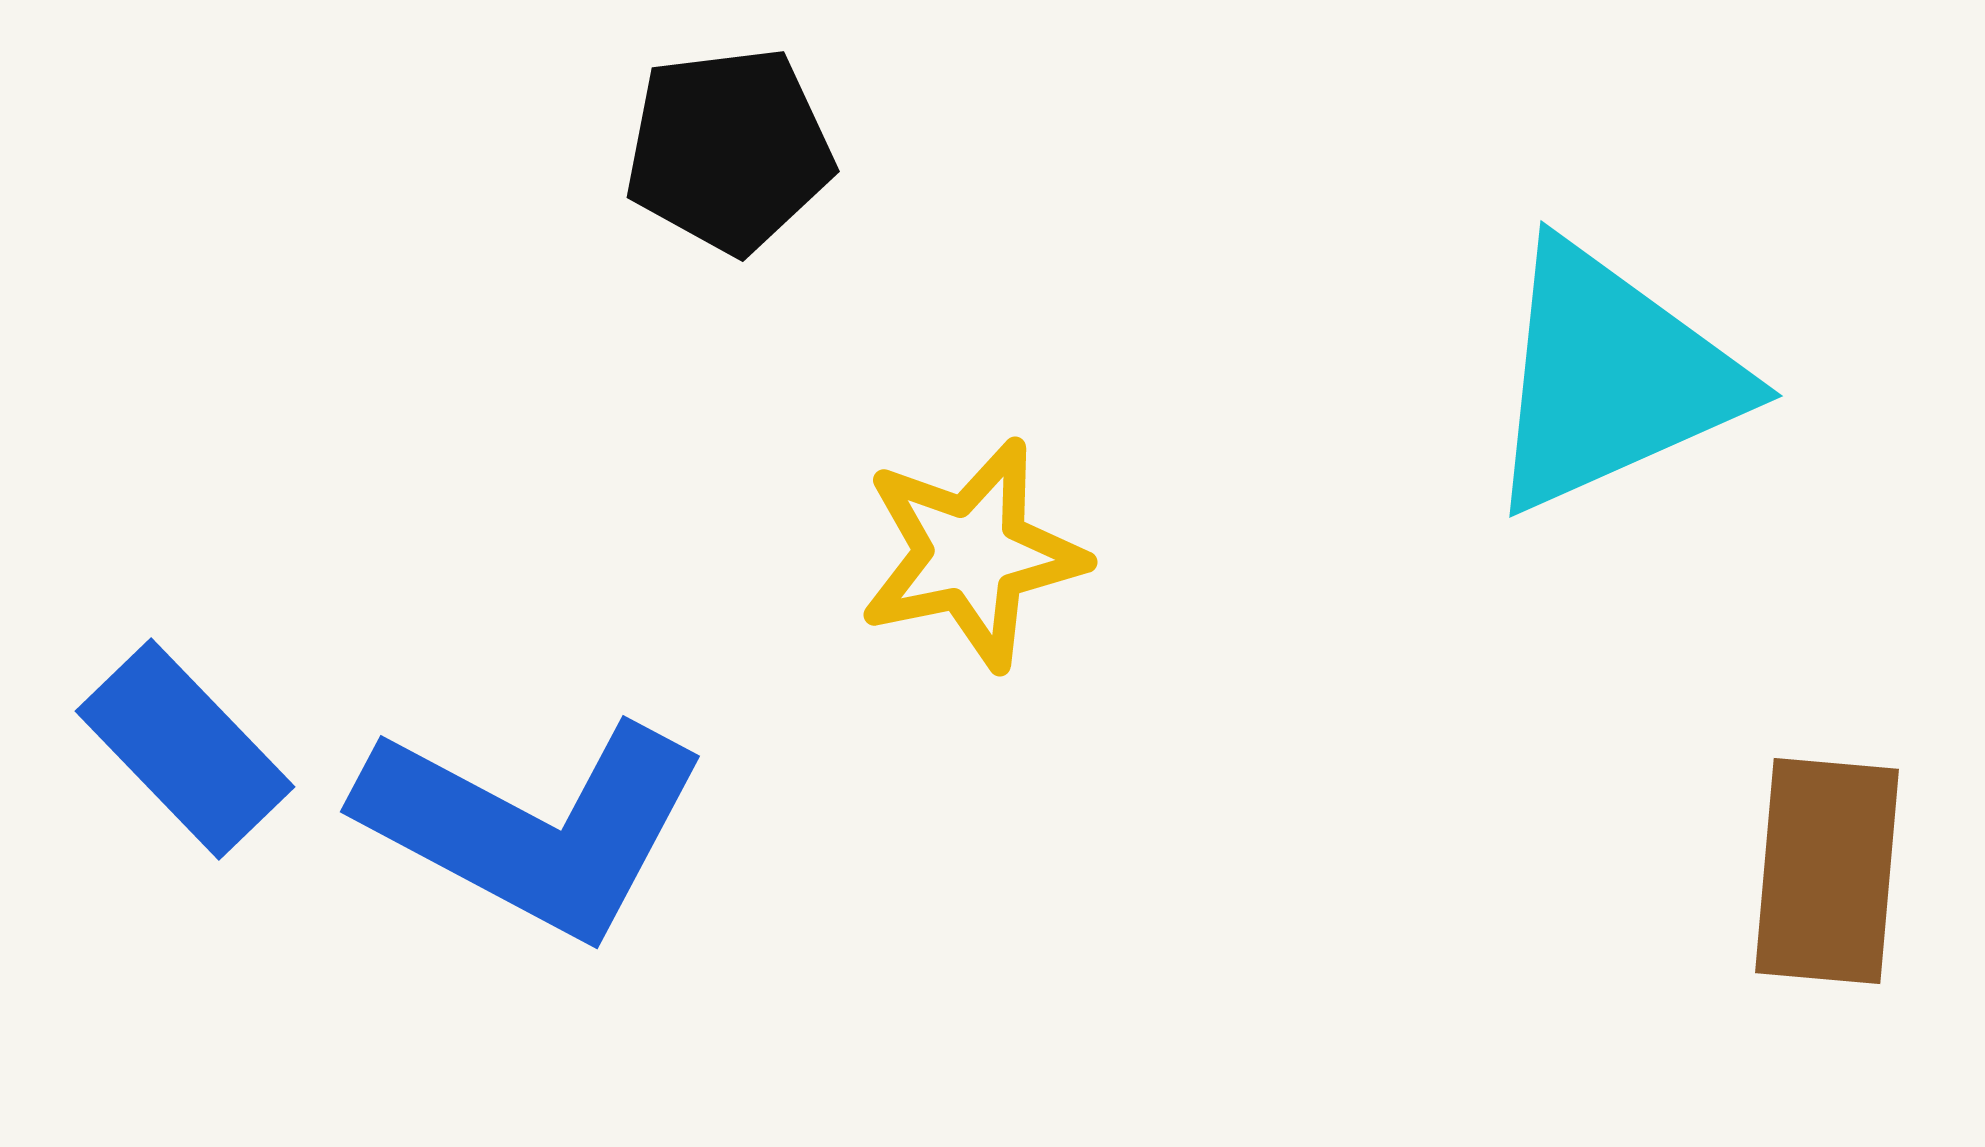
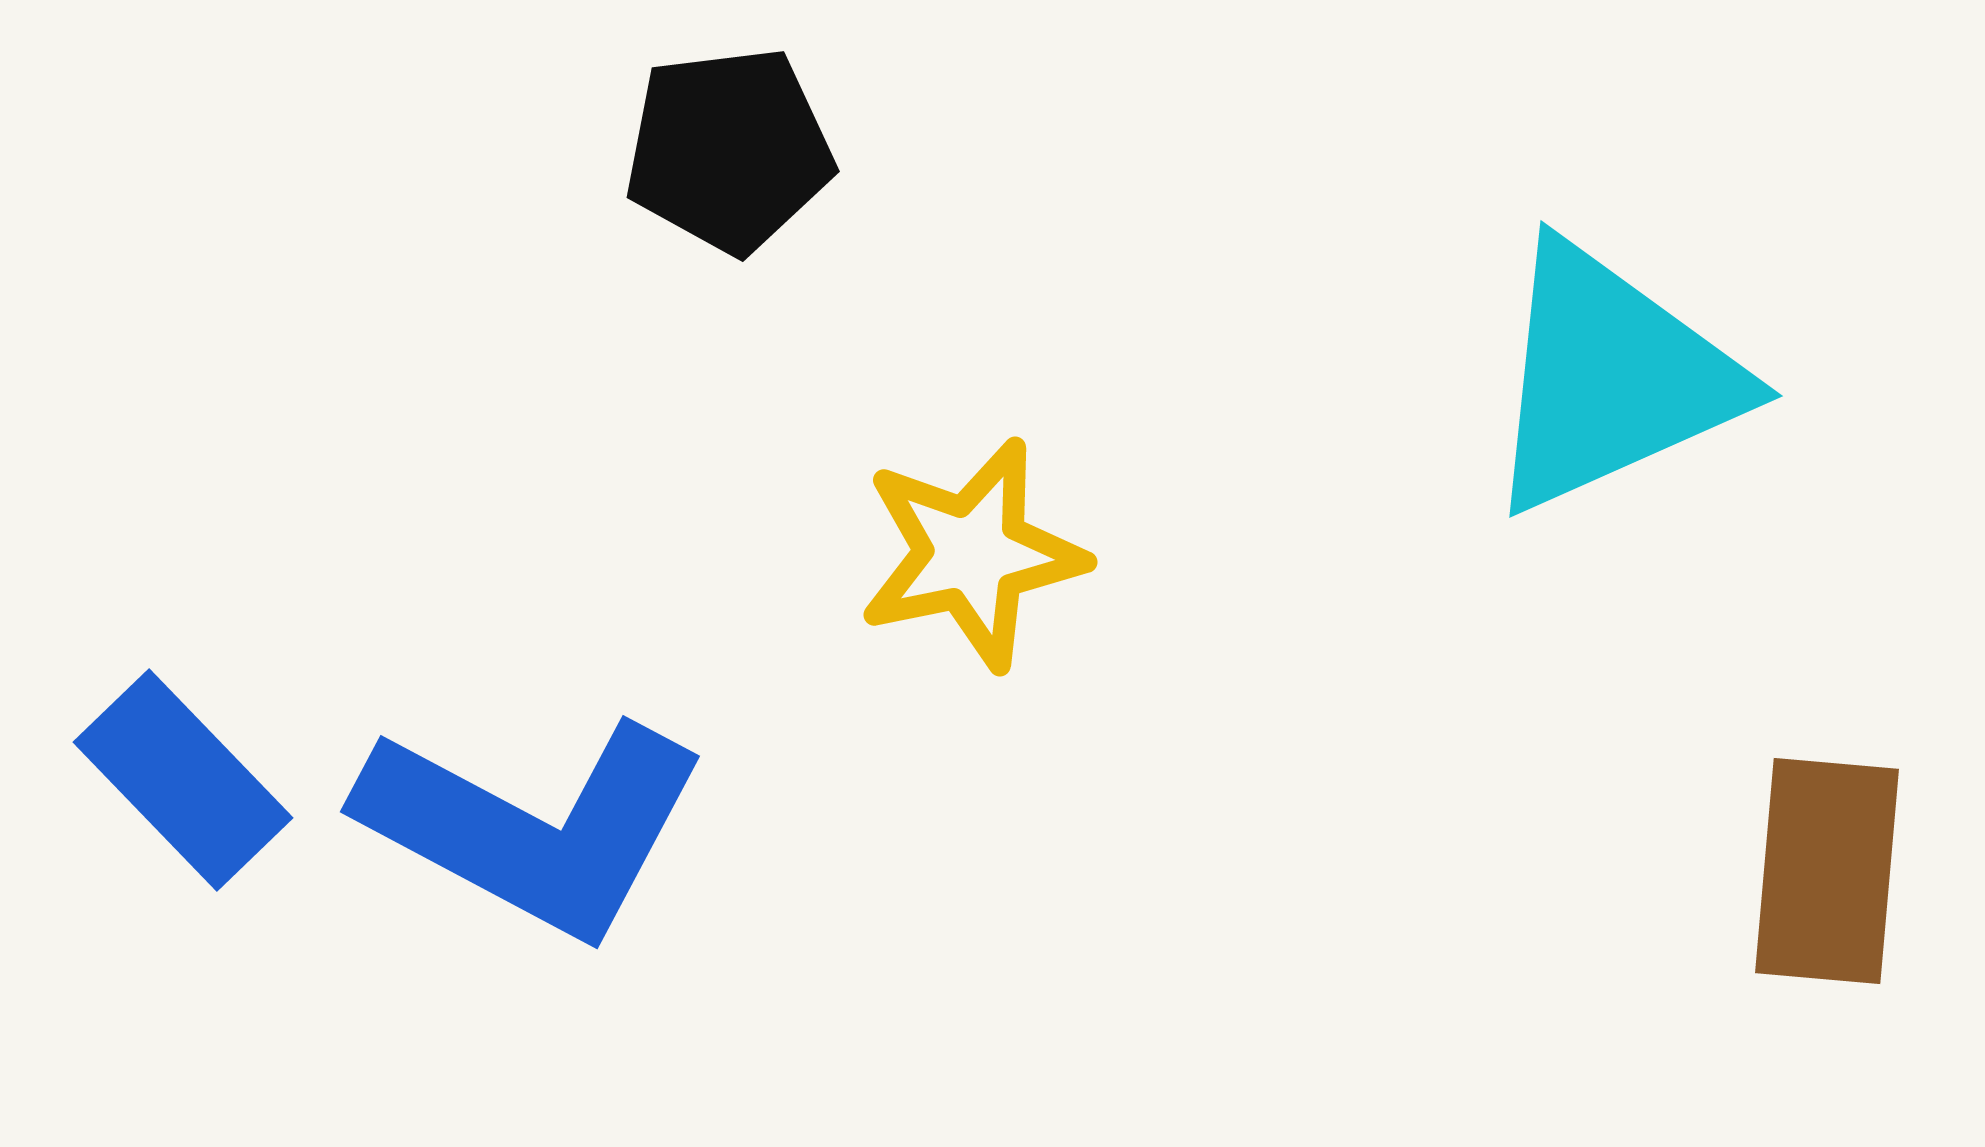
blue rectangle: moved 2 px left, 31 px down
